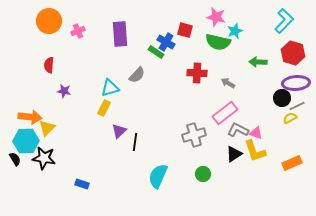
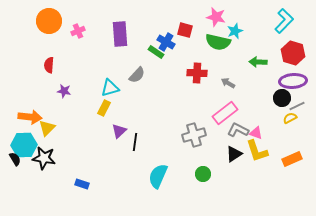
purple ellipse: moved 3 px left, 2 px up
cyan hexagon: moved 2 px left, 4 px down
yellow L-shape: moved 2 px right
orange rectangle: moved 4 px up
